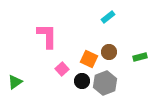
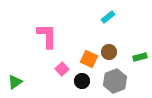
gray hexagon: moved 10 px right, 2 px up
